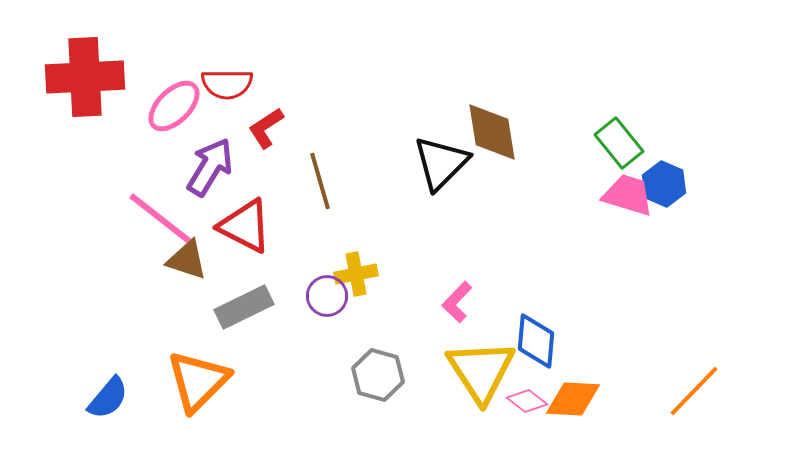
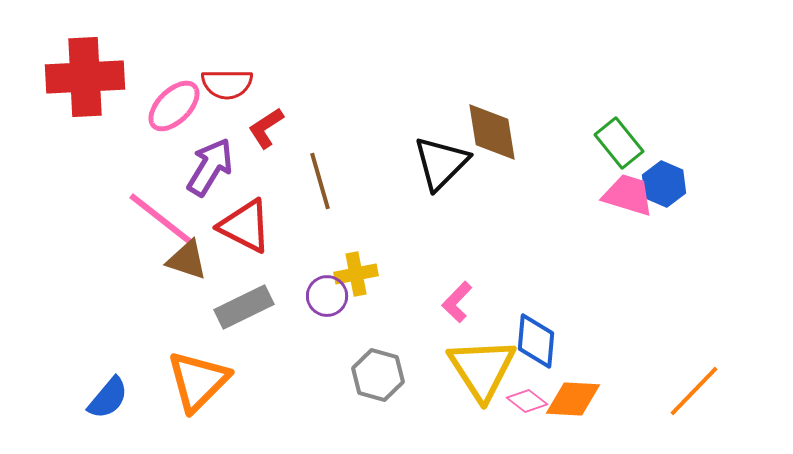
yellow triangle: moved 1 px right, 2 px up
